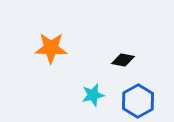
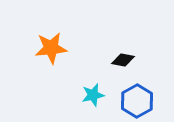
orange star: rotated 8 degrees counterclockwise
blue hexagon: moved 1 px left
